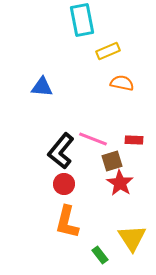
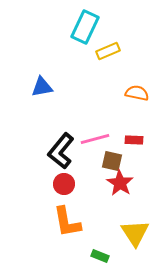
cyan rectangle: moved 3 px right, 7 px down; rotated 36 degrees clockwise
orange semicircle: moved 15 px right, 10 px down
blue triangle: rotated 15 degrees counterclockwise
pink line: moved 2 px right; rotated 36 degrees counterclockwise
brown square: rotated 30 degrees clockwise
orange L-shape: rotated 24 degrees counterclockwise
yellow triangle: moved 3 px right, 5 px up
green rectangle: moved 1 px down; rotated 30 degrees counterclockwise
